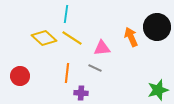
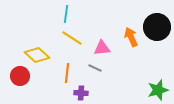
yellow diamond: moved 7 px left, 17 px down
